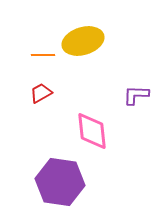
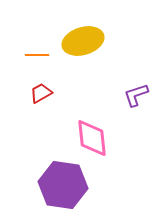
orange line: moved 6 px left
purple L-shape: rotated 20 degrees counterclockwise
pink diamond: moved 7 px down
purple hexagon: moved 3 px right, 3 px down
